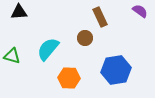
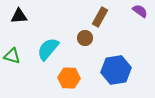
black triangle: moved 4 px down
brown rectangle: rotated 54 degrees clockwise
